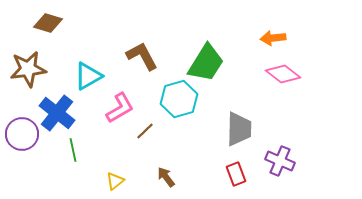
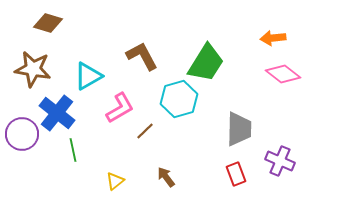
brown star: moved 5 px right; rotated 18 degrees clockwise
